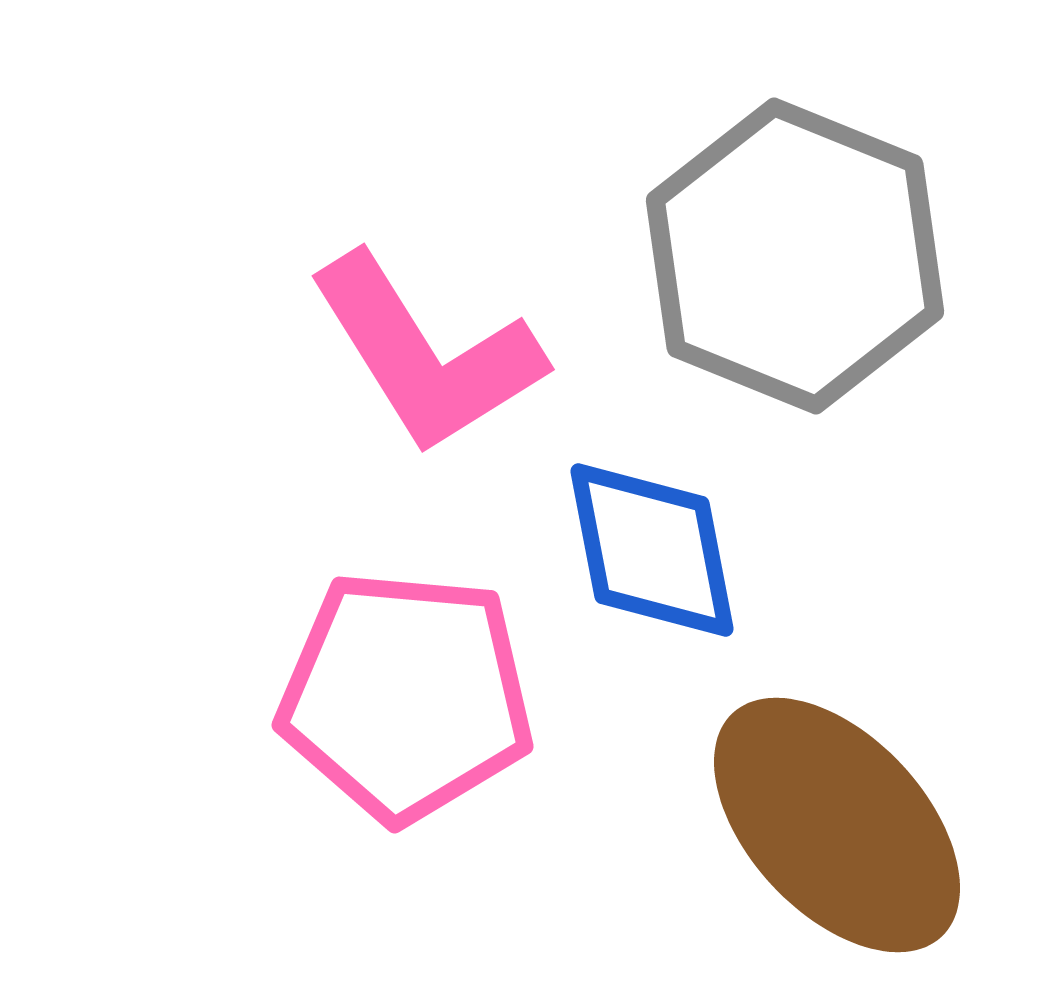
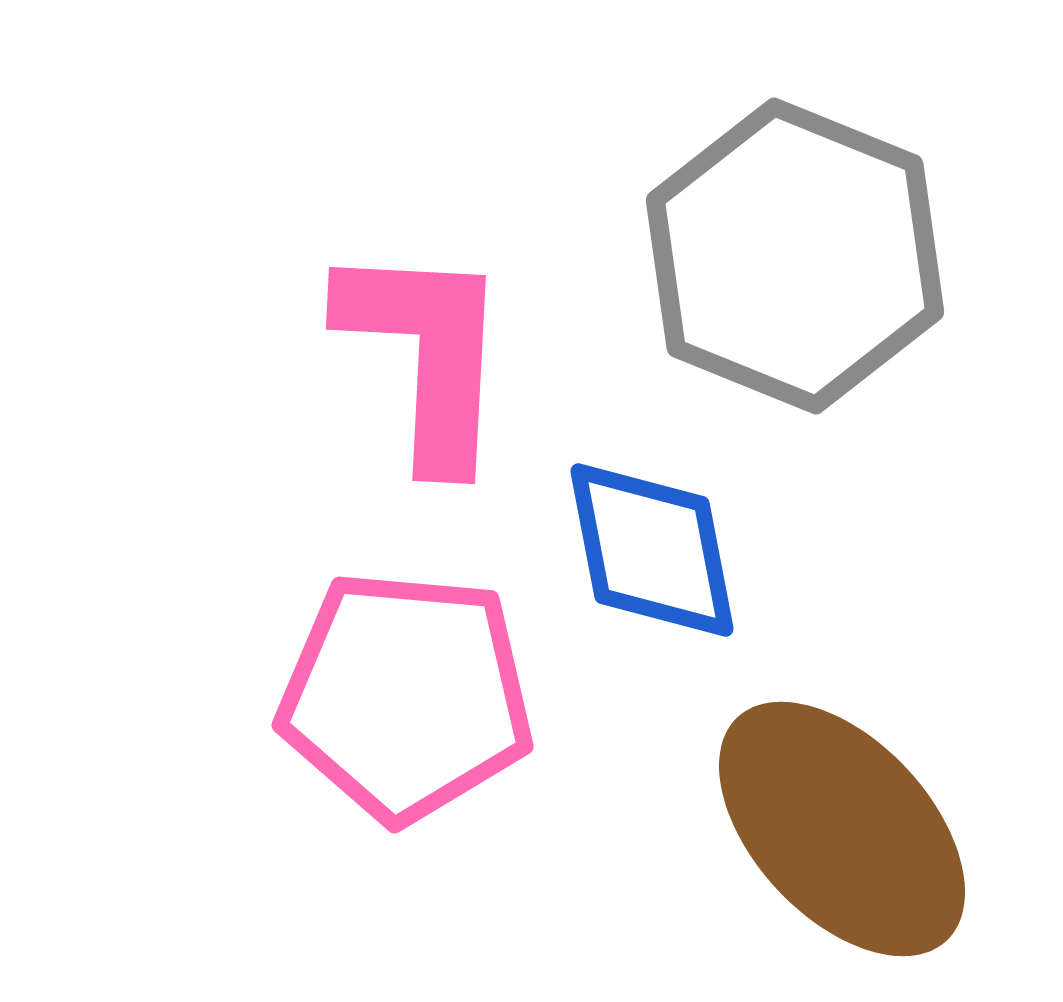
pink L-shape: rotated 145 degrees counterclockwise
brown ellipse: moved 5 px right, 4 px down
